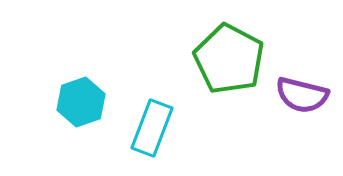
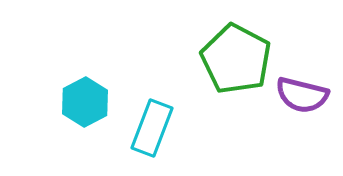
green pentagon: moved 7 px right
cyan hexagon: moved 4 px right; rotated 9 degrees counterclockwise
